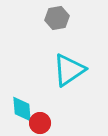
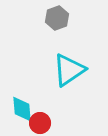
gray hexagon: rotated 10 degrees counterclockwise
